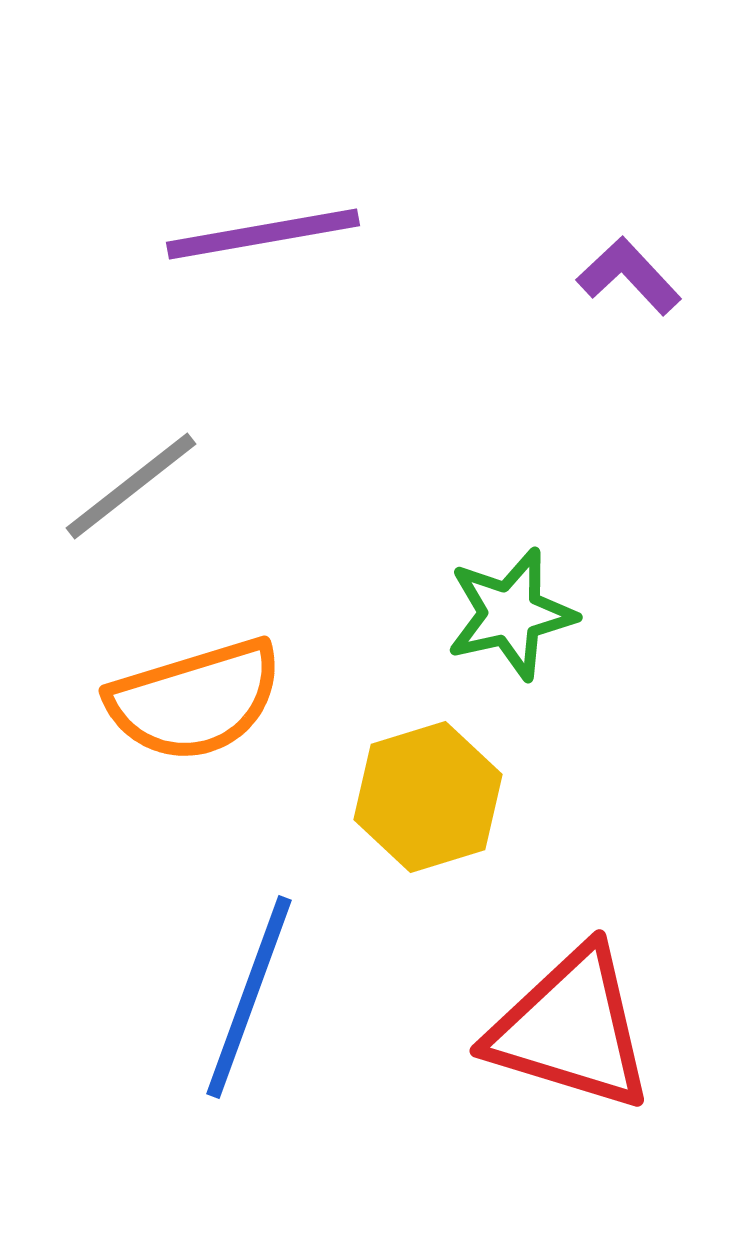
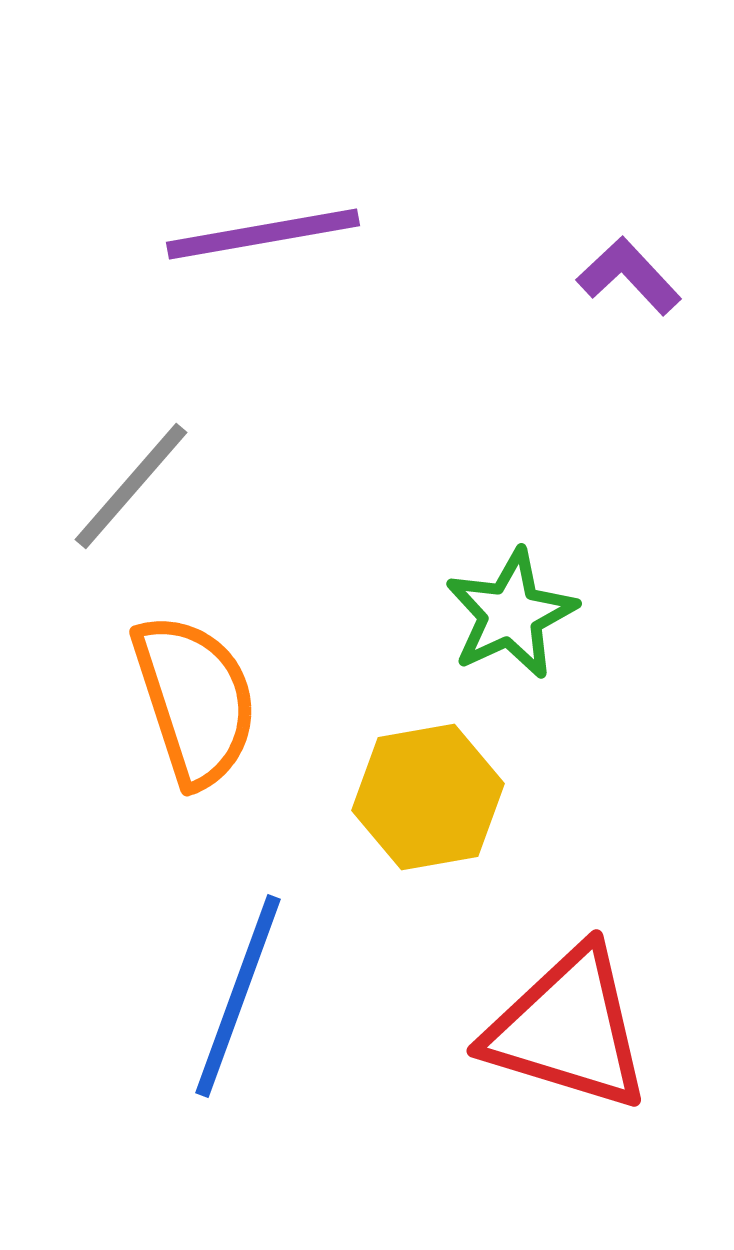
gray line: rotated 11 degrees counterclockwise
green star: rotated 12 degrees counterclockwise
orange semicircle: rotated 91 degrees counterclockwise
yellow hexagon: rotated 7 degrees clockwise
blue line: moved 11 px left, 1 px up
red triangle: moved 3 px left
